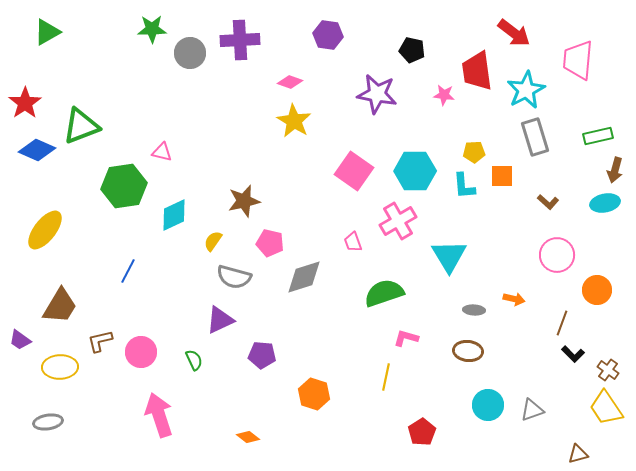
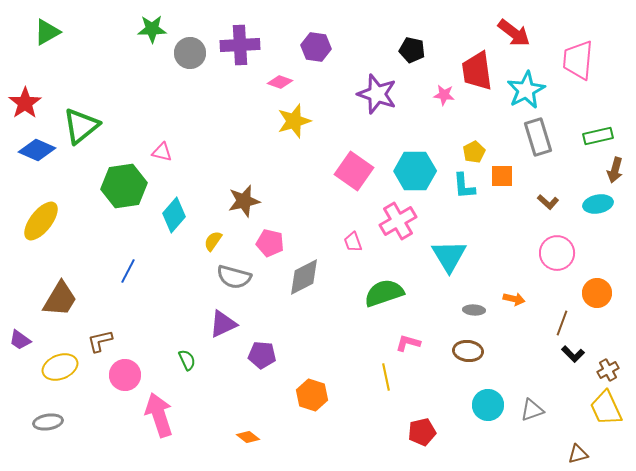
purple hexagon at (328, 35): moved 12 px left, 12 px down
purple cross at (240, 40): moved 5 px down
pink diamond at (290, 82): moved 10 px left
purple star at (377, 94): rotated 9 degrees clockwise
yellow star at (294, 121): rotated 24 degrees clockwise
green triangle at (81, 126): rotated 18 degrees counterclockwise
gray rectangle at (535, 137): moved 3 px right
yellow pentagon at (474, 152): rotated 25 degrees counterclockwise
cyan ellipse at (605, 203): moved 7 px left, 1 px down
cyan diamond at (174, 215): rotated 24 degrees counterclockwise
yellow ellipse at (45, 230): moved 4 px left, 9 px up
pink circle at (557, 255): moved 2 px up
gray diamond at (304, 277): rotated 9 degrees counterclockwise
orange circle at (597, 290): moved 3 px down
brown trapezoid at (60, 306): moved 7 px up
purple triangle at (220, 320): moved 3 px right, 4 px down
pink L-shape at (406, 338): moved 2 px right, 5 px down
pink circle at (141, 352): moved 16 px left, 23 px down
green semicircle at (194, 360): moved 7 px left
yellow ellipse at (60, 367): rotated 20 degrees counterclockwise
brown cross at (608, 370): rotated 25 degrees clockwise
yellow line at (386, 377): rotated 24 degrees counterclockwise
orange hexagon at (314, 394): moved 2 px left, 1 px down
yellow trapezoid at (606, 408): rotated 9 degrees clockwise
red pentagon at (422, 432): rotated 20 degrees clockwise
